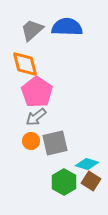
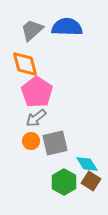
gray arrow: moved 1 px down
cyan diamond: rotated 40 degrees clockwise
